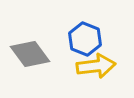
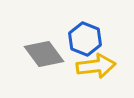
gray diamond: moved 14 px right
